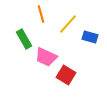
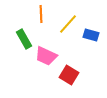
orange line: rotated 12 degrees clockwise
blue rectangle: moved 1 px right, 2 px up
pink trapezoid: moved 1 px up
red square: moved 3 px right
